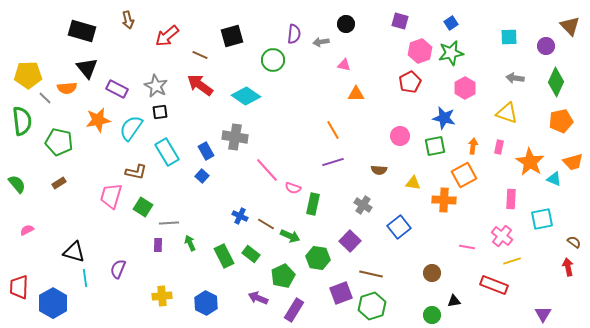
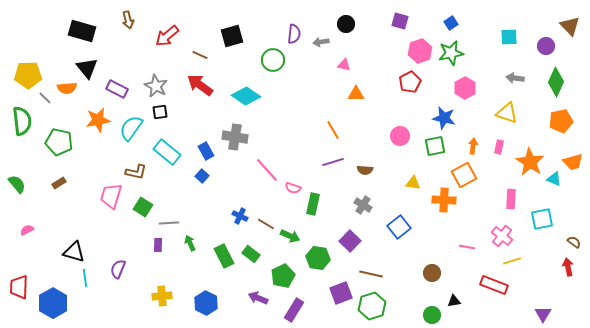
cyan rectangle at (167, 152): rotated 20 degrees counterclockwise
brown semicircle at (379, 170): moved 14 px left
